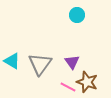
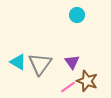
cyan triangle: moved 6 px right, 1 px down
brown star: moved 1 px up
pink line: rotated 63 degrees counterclockwise
